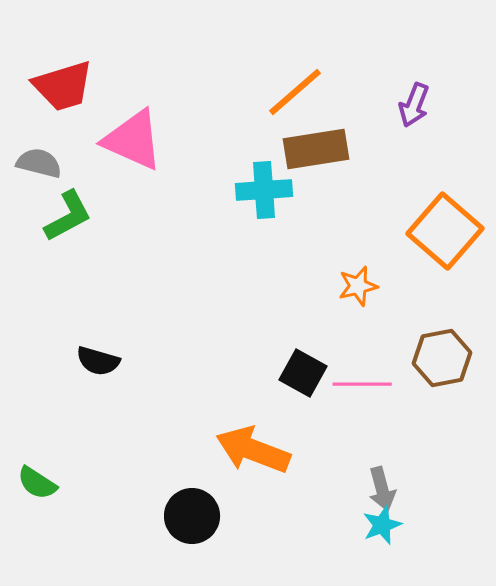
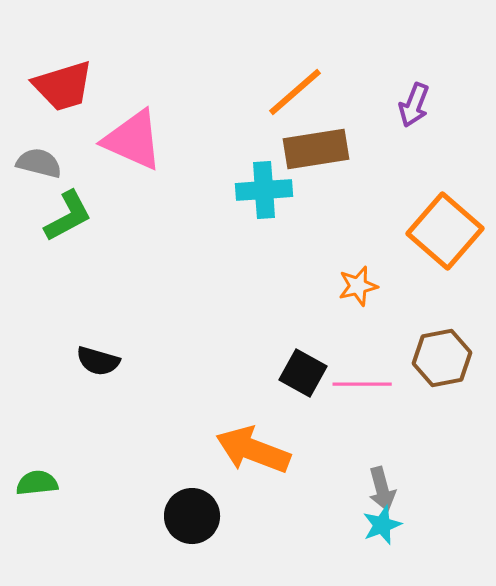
green semicircle: rotated 141 degrees clockwise
